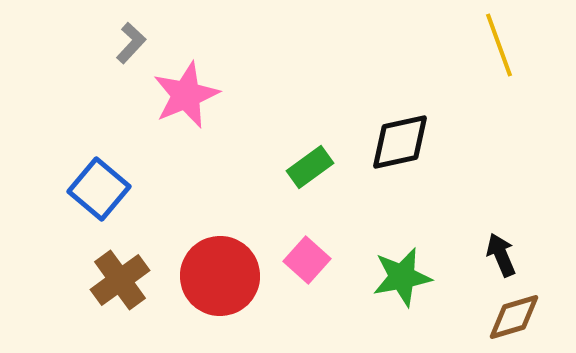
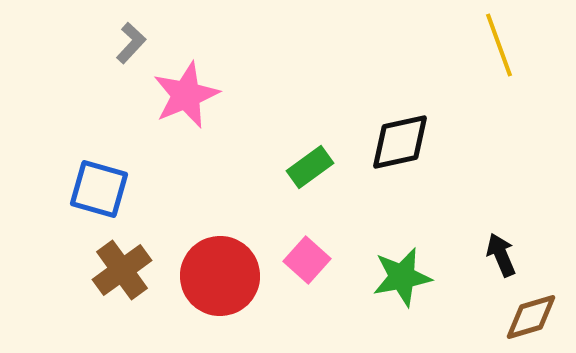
blue square: rotated 24 degrees counterclockwise
brown cross: moved 2 px right, 10 px up
brown diamond: moved 17 px right
